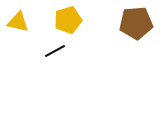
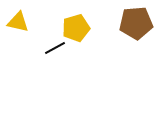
yellow pentagon: moved 8 px right, 8 px down
black line: moved 3 px up
